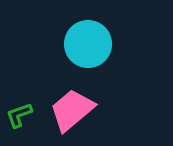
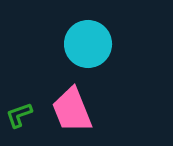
pink trapezoid: rotated 72 degrees counterclockwise
